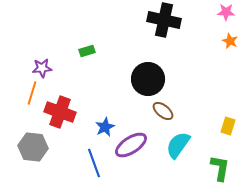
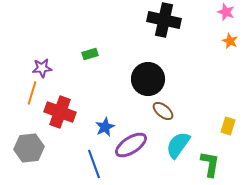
pink star: rotated 18 degrees clockwise
green rectangle: moved 3 px right, 3 px down
gray hexagon: moved 4 px left, 1 px down; rotated 12 degrees counterclockwise
blue line: moved 1 px down
green L-shape: moved 10 px left, 4 px up
